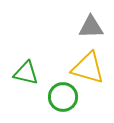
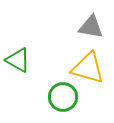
gray triangle: rotated 12 degrees clockwise
green triangle: moved 8 px left, 13 px up; rotated 16 degrees clockwise
